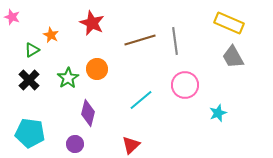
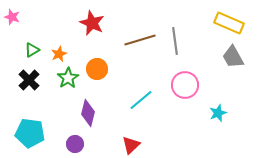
orange star: moved 8 px right, 19 px down; rotated 21 degrees clockwise
